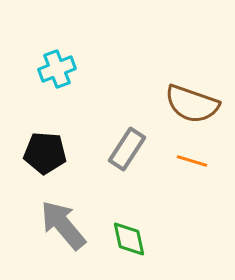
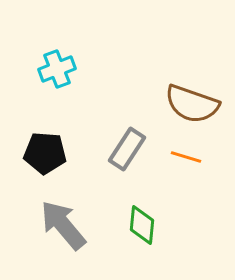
orange line: moved 6 px left, 4 px up
green diamond: moved 13 px right, 14 px up; rotated 18 degrees clockwise
